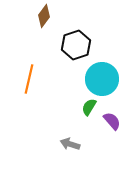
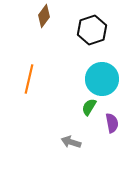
black hexagon: moved 16 px right, 15 px up
purple semicircle: moved 2 px down; rotated 30 degrees clockwise
gray arrow: moved 1 px right, 2 px up
